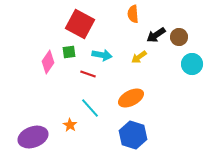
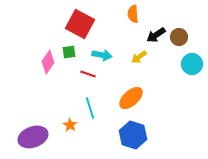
orange ellipse: rotated 15 degrees counterclockwise
cyan line: rotated 25 degrees clockwise
